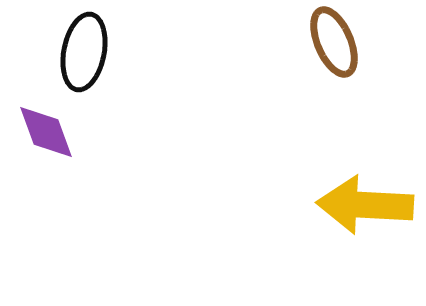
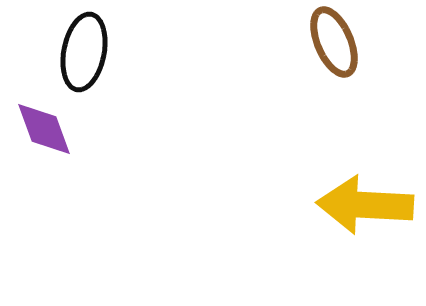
purple diamond: moved 2 px left, 3 px up
